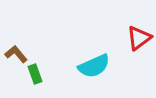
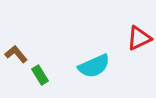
red triangle: rotated 12 degrees clockwise
green rectangle: moved 5 px right, 1 px down; rotated 12 degrees counterclockwise
